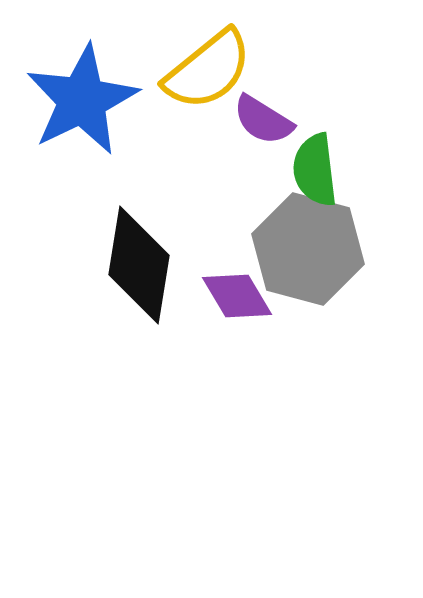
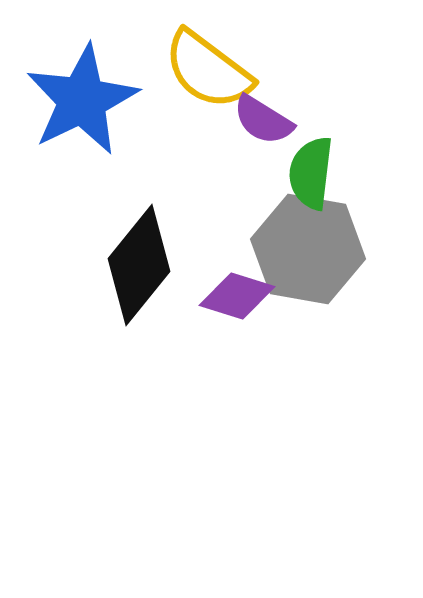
yellow semicircle: rotated 76 degrees clockwise
green semicircle: moved 4 px left, 3 px down; rotated 14 degrees clockwise
gray hexagon: rotated 5 degrees counterclockwise
black diamond: rotated 30 degrees clockwise
purple diamond: rotated 42 degrees counterclockwise
